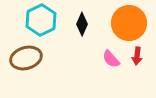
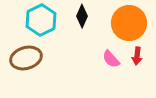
black diamond: moved 8 px up
